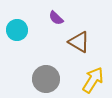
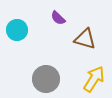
purple semicircle: moved 2 px right
brown triangle: moved 6 px right, 3 px up; rotated 15 degrees counterclockwise
yellow arrow: moved 1 px right, 1 px up
